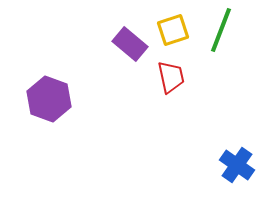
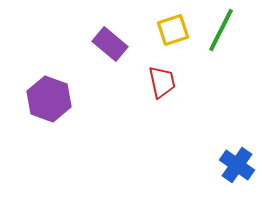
green line: rotated 6 degrees clockwise
purple rectangle: moved 20 px left
red trapezoid: moved 9 px left, 5 px down
